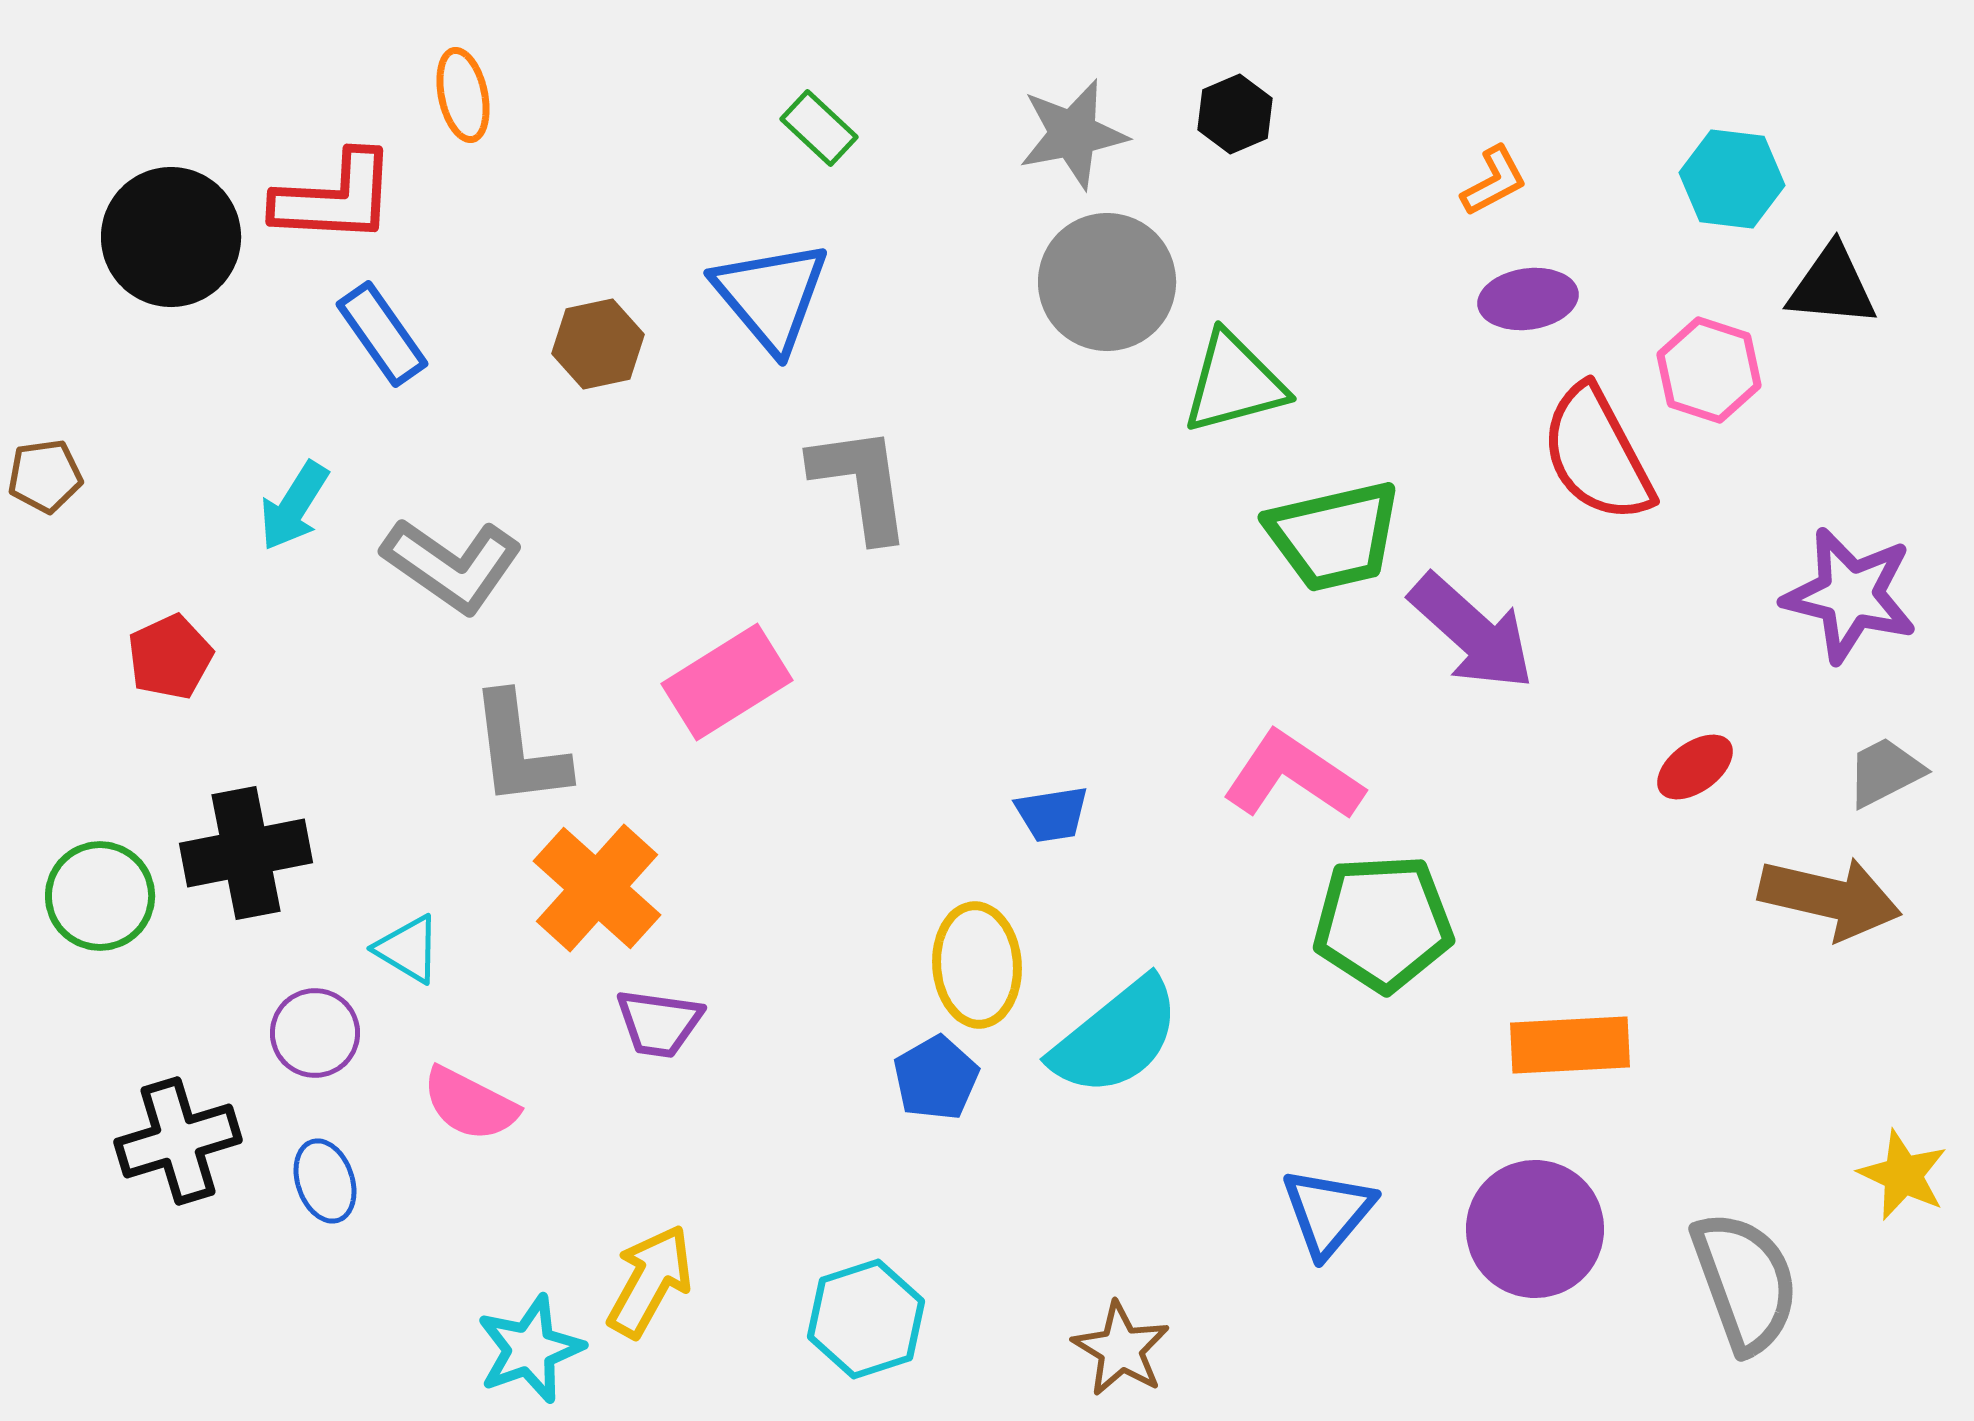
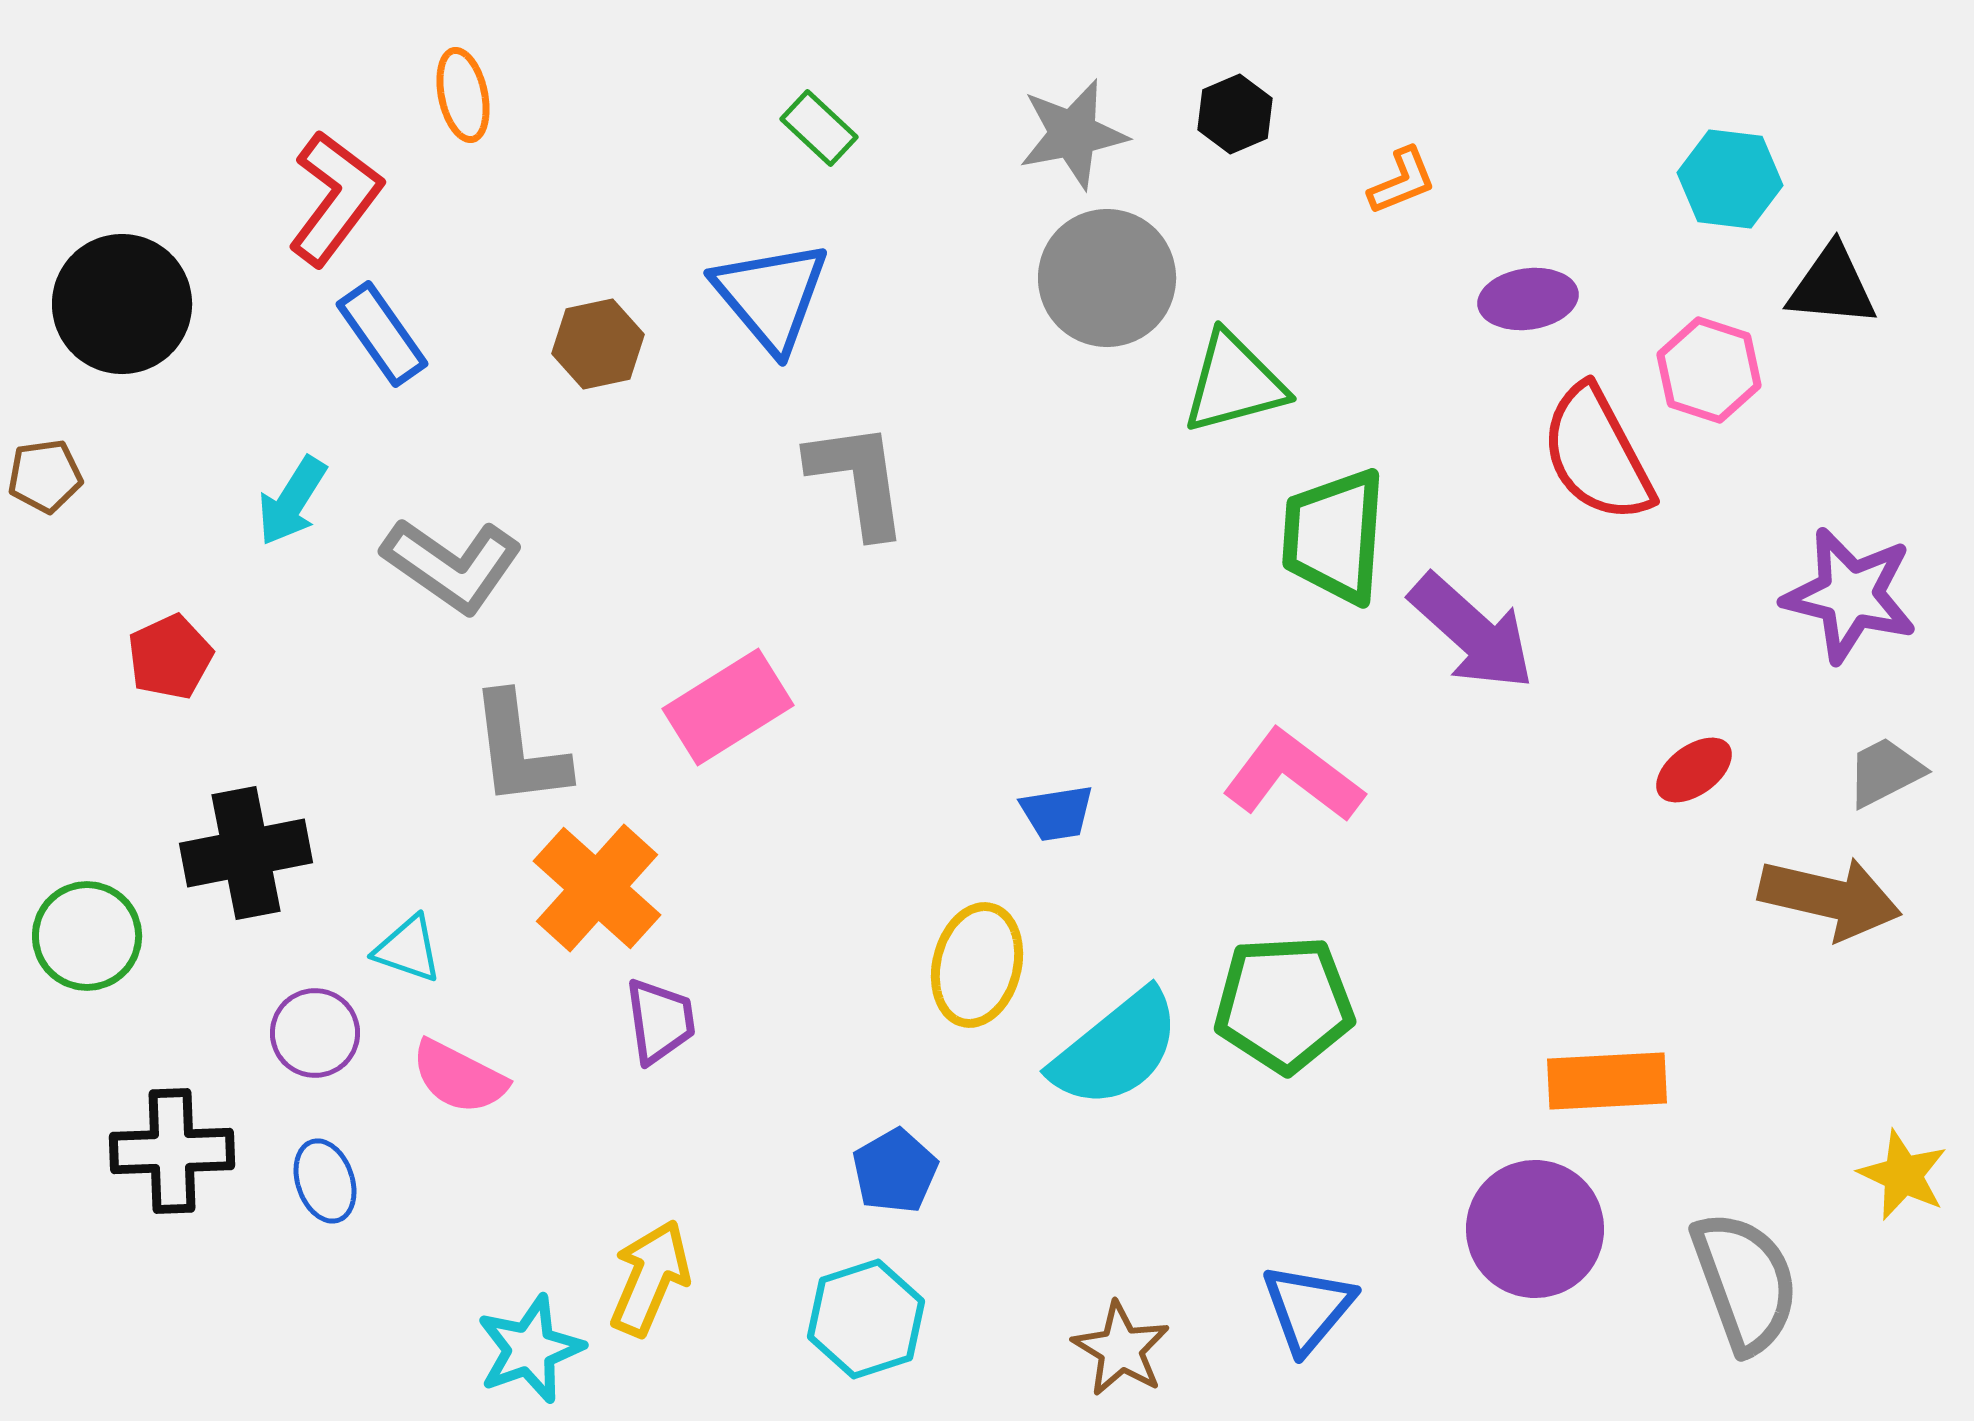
cyan hexagon at (1732, 179): moved 2 px left
orange L-shape at (1494, 181): moved 92 px left; rotated 6 degrees clockwise
red L-shape at (335, 198): rotated 56 degrees counterclockwise
black circle at (171, 237): moved 49 px left, 67 px down
gray circle at (1107, 282): moved 4 px up
gray L-shape at (861, 483): moved 3 px left, 4 px up
cyan arrow at (294, 506): moved 2 px left, 5 px up
green trapezoid at (1334, 536): rotated 107 degrees clockwise
pink rectangle at (727, 682): moved 1 px right, 25 px down
red ellipse at (1695, 767): moved 1 px left, 3 px down
pink L-shape at (1293, 776): rotated 3 degrees clockwise
blue trapezoid at (1052, 814): moved 5 px right, 1 px up
green circle at (100, 896): moved 13 px left, 40 px down
green pentagon at (1383, 923): moved 99 px left, 81 px down
cyan triangle at (408, 949): rotated 12 degrees counterclockwise
yellow ellipse at (977, 965): rotated 18 degrees clockwise
purple trapezoid at (659, 1023): moved 1 px right, 2 px up; rotated 106 degrees counterclockwise
cyan semicircle at (1116, 1037): moved 12 px down
orange rectangle at (1570, 1045): moved 37 px right, 36 px down
blue pentagon at (936, 1078): moved 41 px left, 93 px down
pink semicircle at (470, 1104): moved 11 px left, 27 px up
black cross at (178, 1141): moved 6 px left, 10 px down; rotated 15 degrees clockwise
blue triangle at (1328, 1212): moved 20 px left, 96 px down
yellow arrow at (650, 1281): moved 3 px up; rotated 6 degrees counterclockwise
